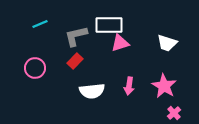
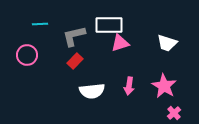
cyan line: rotated 21 degrees clockwise
gray L-shape: moved 2 px left
pink circle: moved 8 px left, 13 px up
